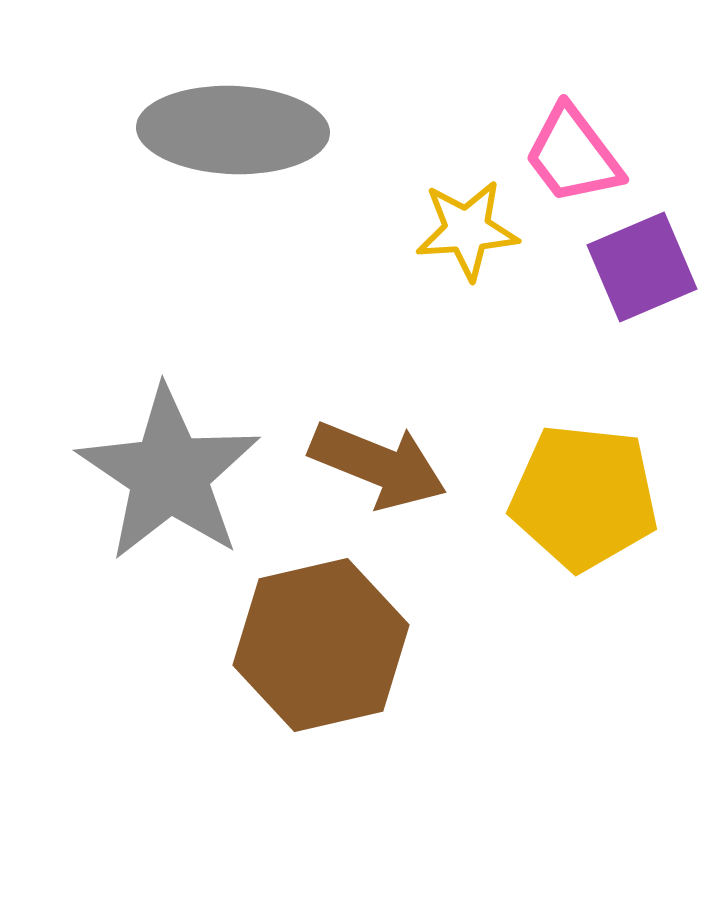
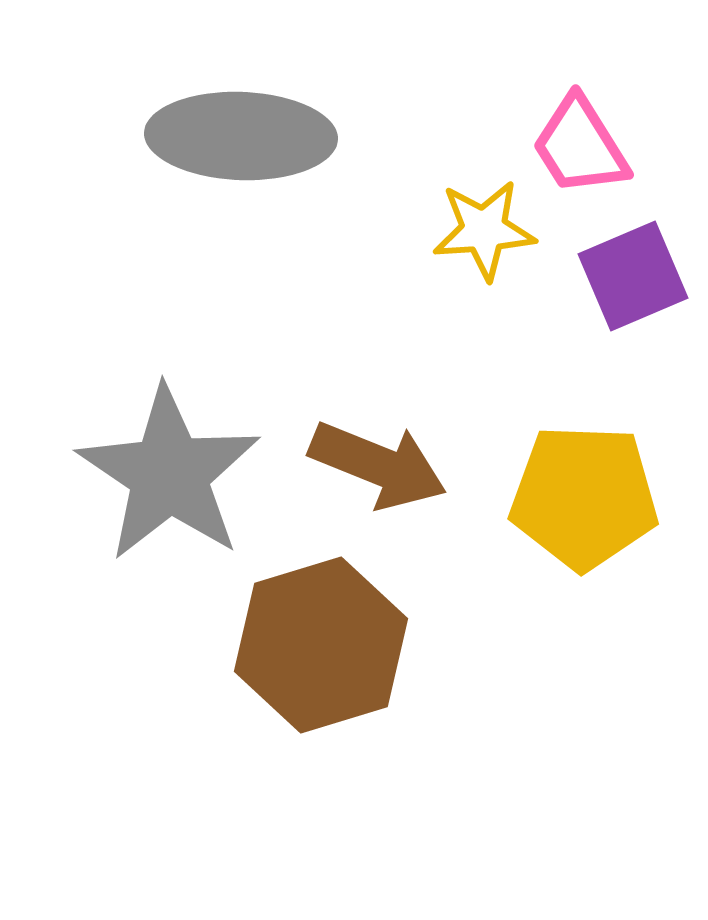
gray ellipse: moved 8 px right, 6 px down
pink trapezoid: moved 7 px right, 9 px up; rotated 5 degrees clockwise
yellow star: moved 17 px right
purple square: moved 9 px left, 9 px down
yellow pentagon: rotated 4 degrees counterclockwise
brown hexagon: rotated 4 degrees counterclockwise
